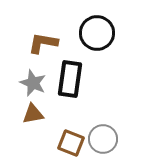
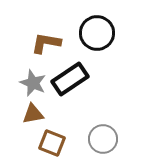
brown L-shape: moved 3 px right
black rectangle: rotated 48 degrees clockwise
brown square: moved 19 px left
